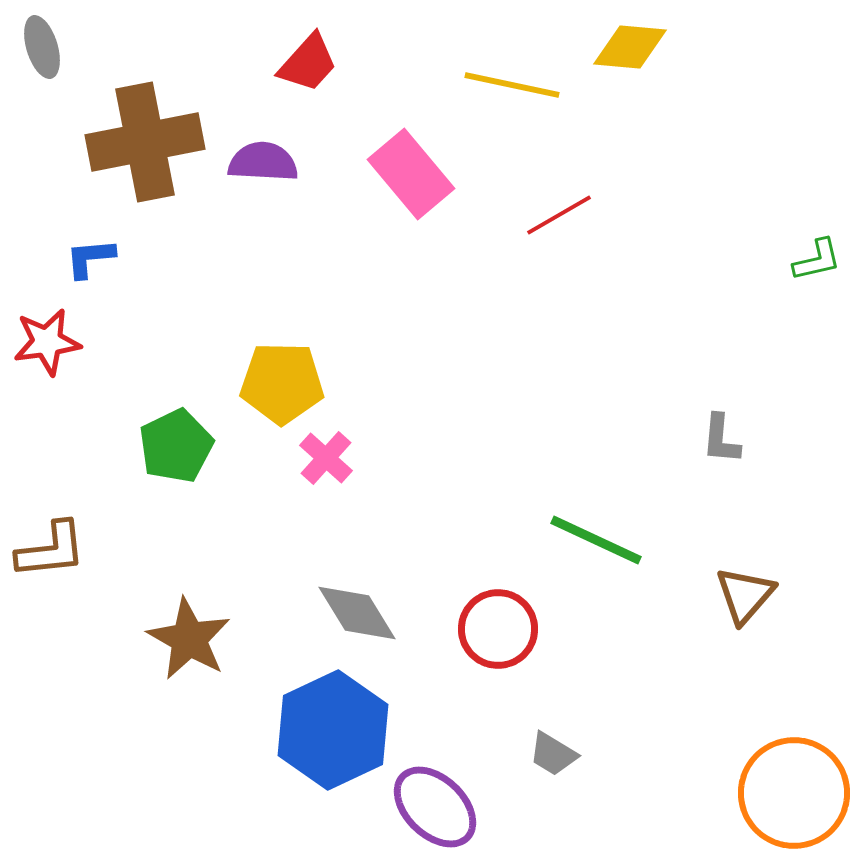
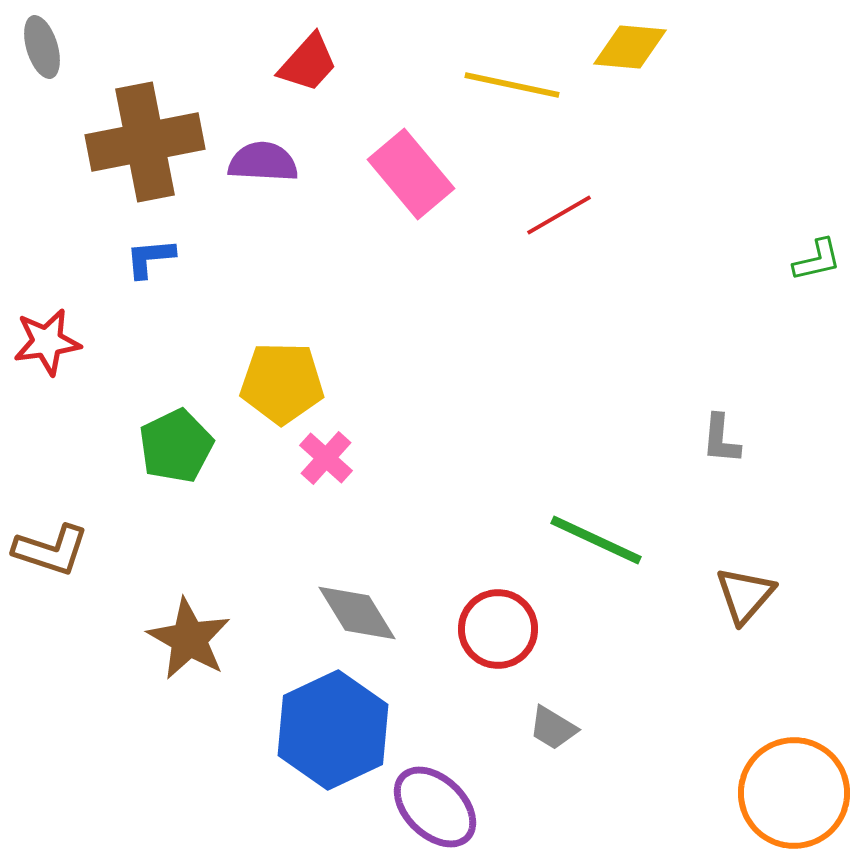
blue L-shape: moved 60 px right
brown L-shape: rotated 24 degrees clockwise
gray trapezoid: moved 26 px up
